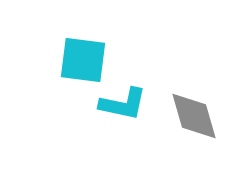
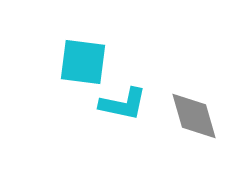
cyan square: moved 2 px down
